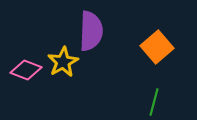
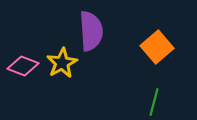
purple semicircle: rotated 6 degrees counterclockwise
yellow star: moved 1 px left, 1 px down
pink diamond: moved 3 px left, 4 px up
